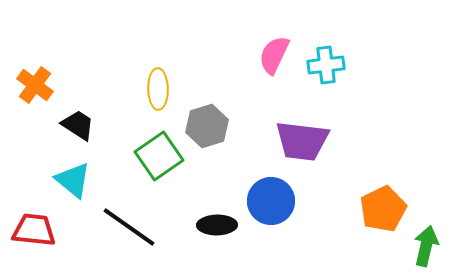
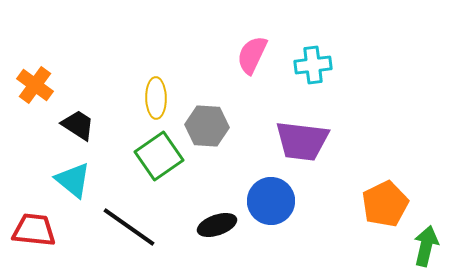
pink semicircle: moved 22 px left
cyan cross: moved 13 px left
yellow ellipse: moved 2 px left, 9 px down
gray hexagon: rotated 21 degrees clockwise
orange pentagon: moved 2 px right, 5 px up
black ellipse: rotated 18 degrees counterclockwise
